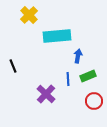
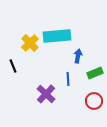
yellow cross: moved 1 px right, 28 px down
green rectangle: moved 7 px right, 3 px up
